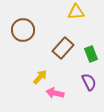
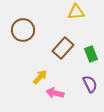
purple semicircle: moved 1 px right, 2 px down
